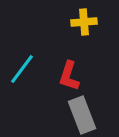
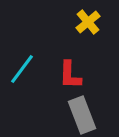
yellow cross: moved 4 px right; rotated 35 degrees counterclockwise
red L-shape: moved 1 px right, 1 px up; rotated 16 degrees counterclockwise
